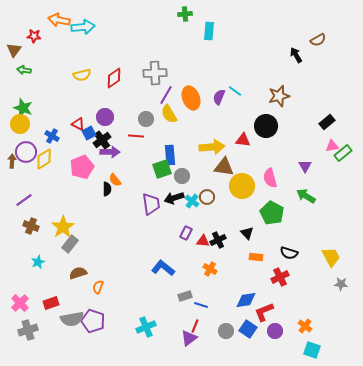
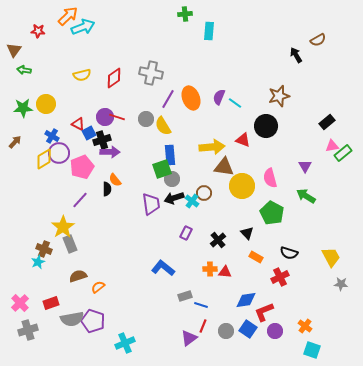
orange arrow at (59, 20): moved 9 px right, 4 px up; rotated 125 degrees clockwise
cyan arrow at (83, 27): rotated 15 degrees counterclockwise
red star at (34, 36): moved 4 px right, 5 px up
gray cross at (155, 73): moved 4 px left; rotated 15 degrees clockwise
cyan line at (235, 91): moved 12 px down
purple line at (166, 95): moved 2 px right, 4 px down
green star at (23, 108): rotated 24 degrees counterclockwise
yellow semicircle at (169, 114): moved 6 px left, 12 px down
yellow circle at (20, 124): moved 26 px right, 20 px up
red line at (136, 136): moved 19 px left, 19 px up; rotated 14 degrees clockwise
black cross at (102, 140): rotated 18 degrees clockwise
red triangle at (243, 140): rotated 14 degrees clockwise
purple circle at (26, 152): moved 33 px right, 1 px down
brown arrow at (12, 161): moved 3 px right, 19 px up; rotated 40 degrees clockwise
gray circle at (182, 176): moved 10 px left, 3 px down
brown circle at (207, 197): moved 3 px left, 4 px up
purple line at (24, 200): moved 56 px right; rotated 12 degrees counterclockwise
brown cross at (31, 226): moved 13 px right, 23 px down
black cross at (218, 240): rotated 14 degrees counterclockwise
red triangle at (203, 241): moved 22 px right, 31 px down
gray rectangle at (70, 244): rotated 60 degrees counterclockwise
orange rectangle at (256, 257): rotated 24 degrees clockwise
orange cross at (210, 269): rotated 32 degrees counterclockwise
brown semicircle at (78, 273): moved 3 px down
orange semicircle at (98, 287): rotated 32 degrees clockwise
red line at (195, 326): moved 8 px right
cyan cross at (146, 327): moved 21 px left, 16 px down
